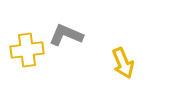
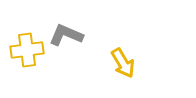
yellow arrow: rotated 8 degrees counterclockwise
